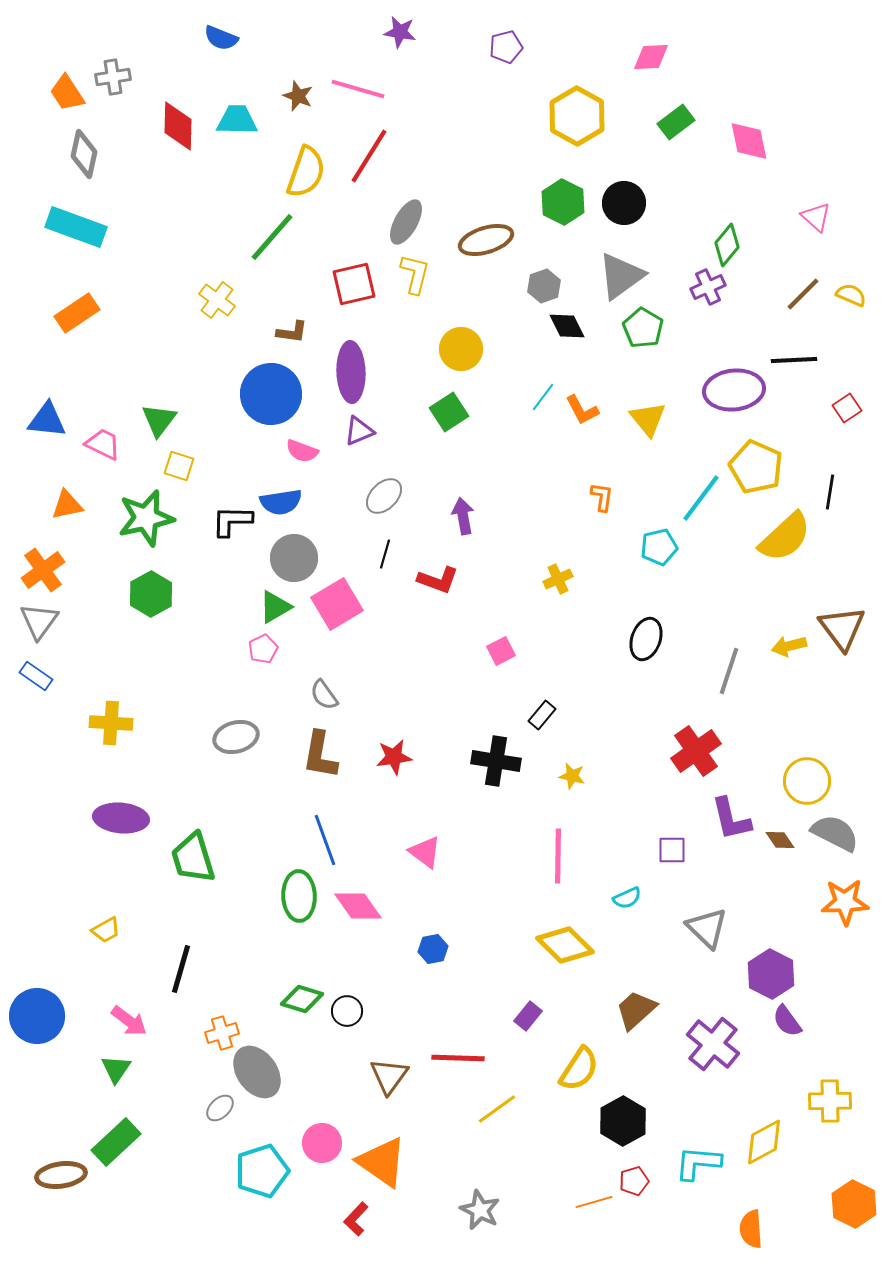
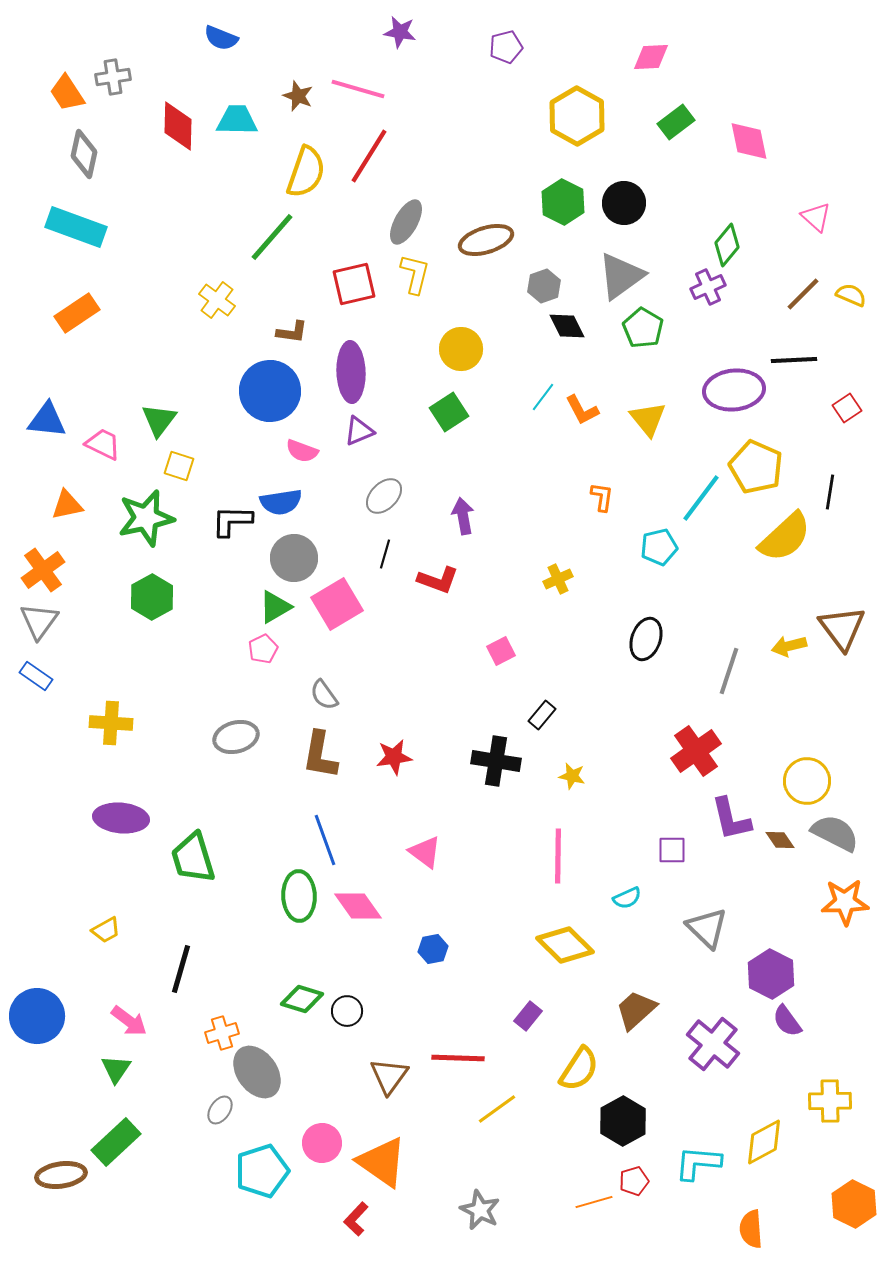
blue circle at (271, 394): moved 1 px left, 3 px up
green hexagon at (151, 594): moved 1 px right, 3 px down
gray ellipse at (220, 1108): moved 2 px down; rotated 12 degrees counterclockwise
